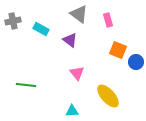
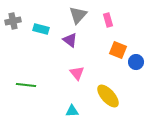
gray triangle: moved 1 px left, 1 px down; rotated 36 degrees clockwise
cyan rectangle: rotated 14 degrees counterclockwise
